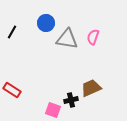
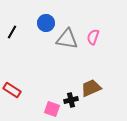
pink square: moved 1 px left, 1 px up
